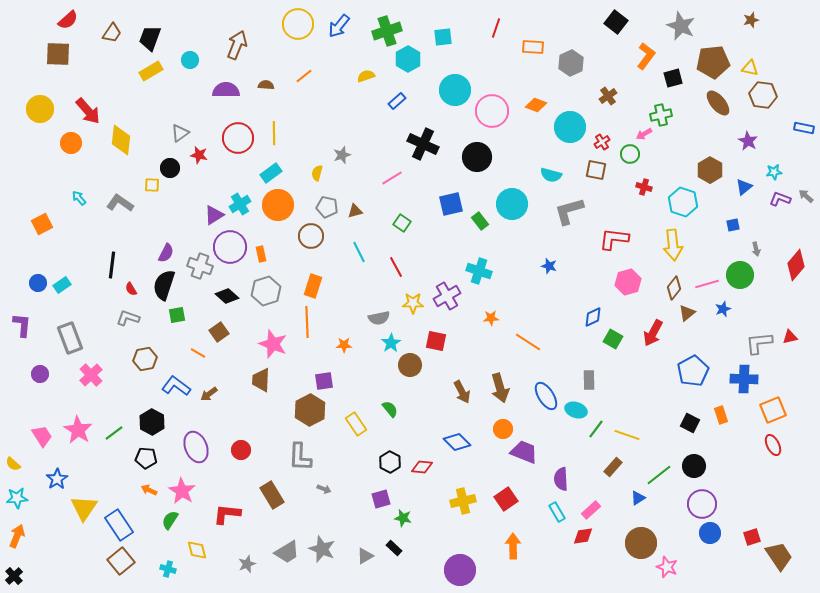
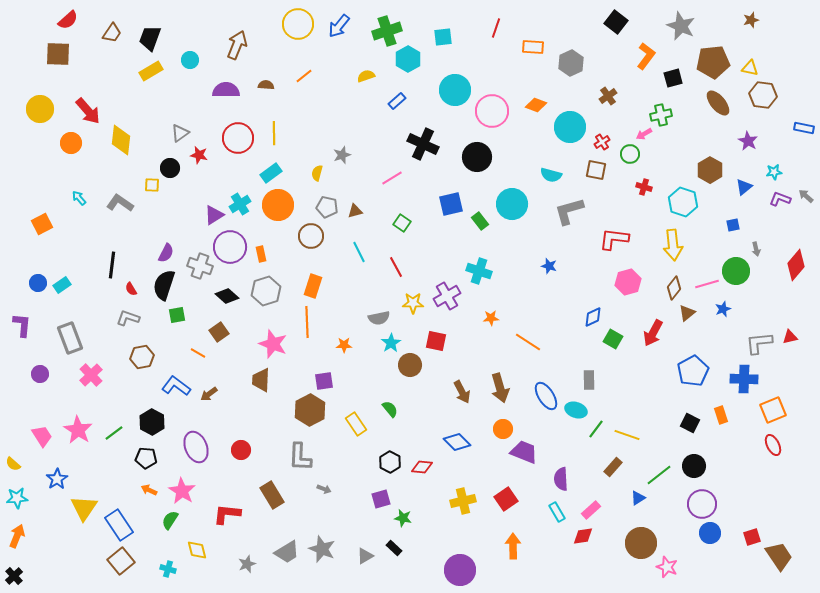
green circle at (740, 275): moved 4 px left, 4 px up
brown hexagon at (145, 359): moved 3 px left, 2 px up
